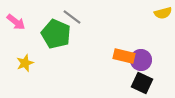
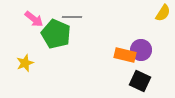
yellow semicircle: rotated 42 degrees counterclockwise
gray line: rotated 36 degrees counterclockwise
pink arrow: moved 18 px right, 3 px up
orange rectangle: moved 1 px right, 1 px up
purple circle: moved 10 px up
black square: moved 2 px left, 2 px up
